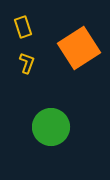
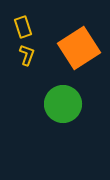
yellow L-shape: moved 8 px up
green circle: moved 12 px right, 23 px up
